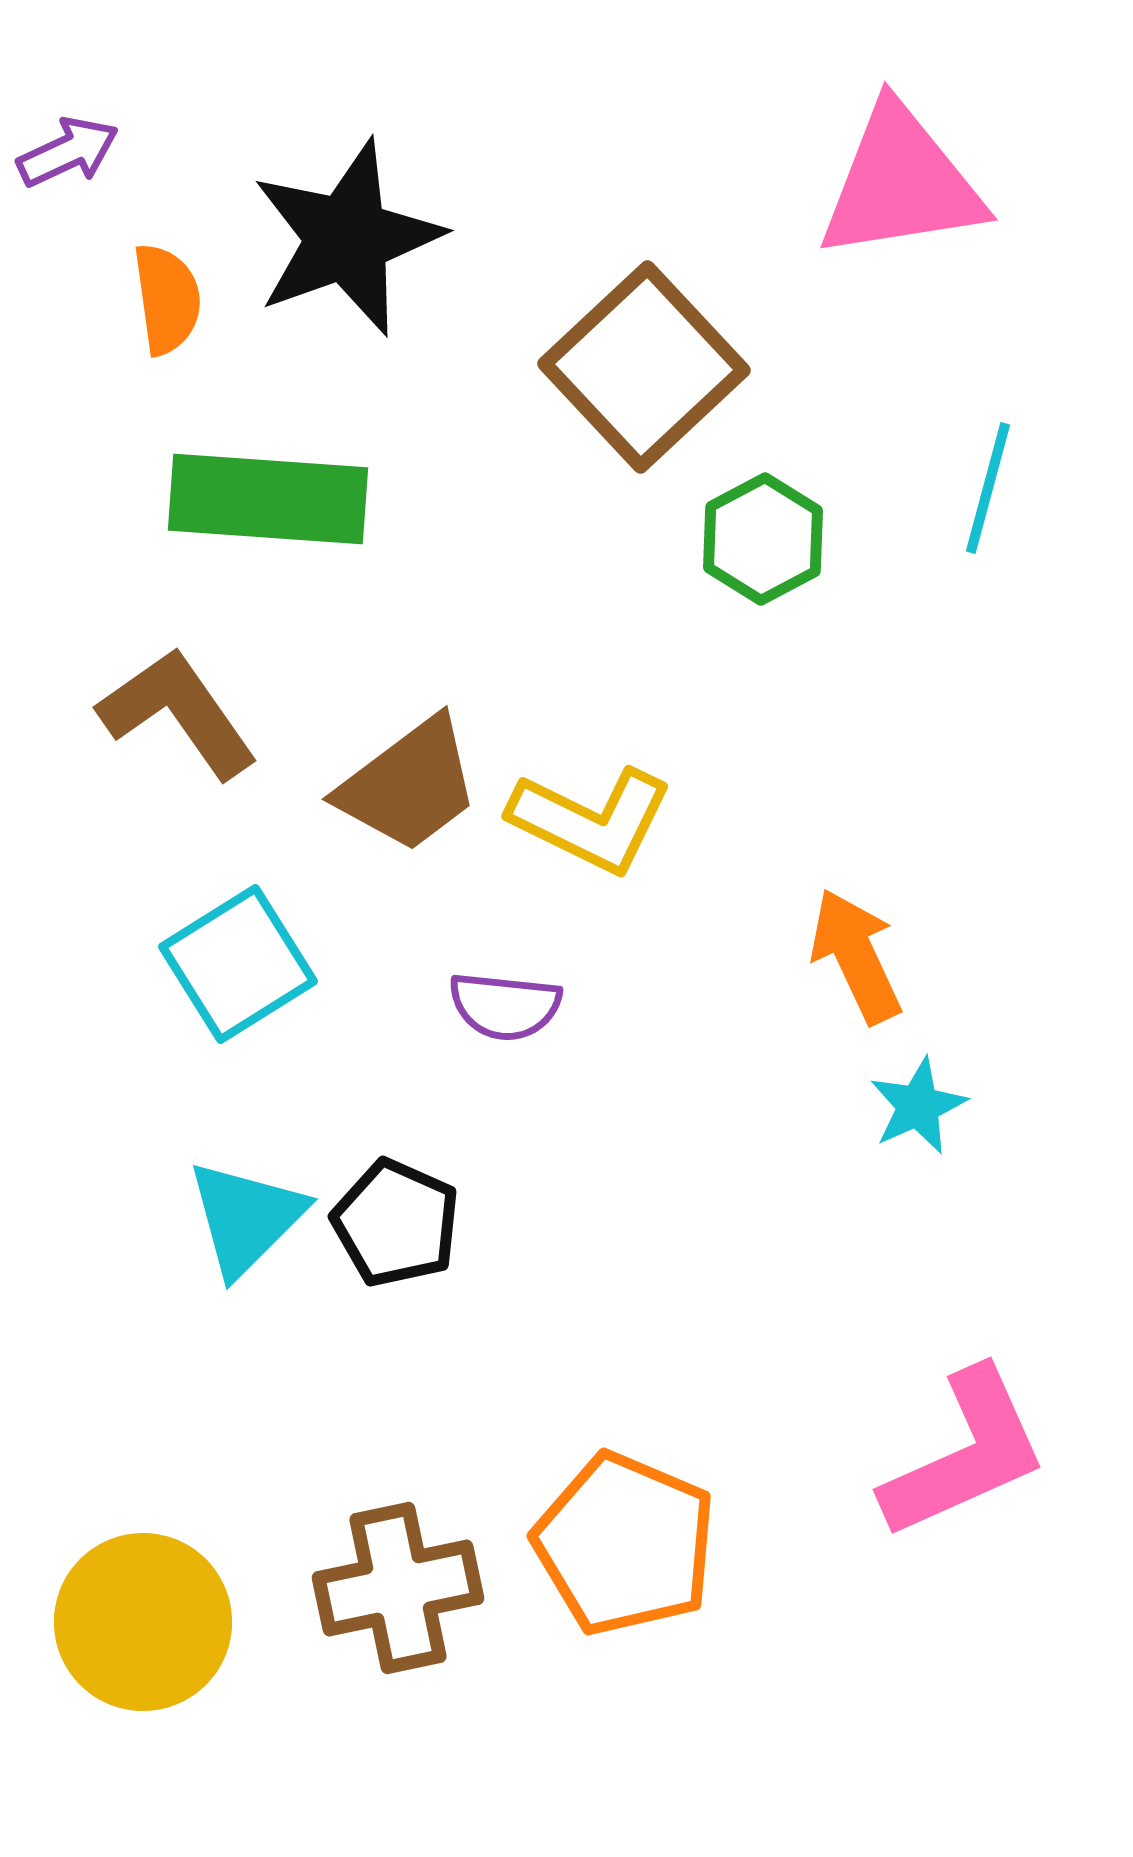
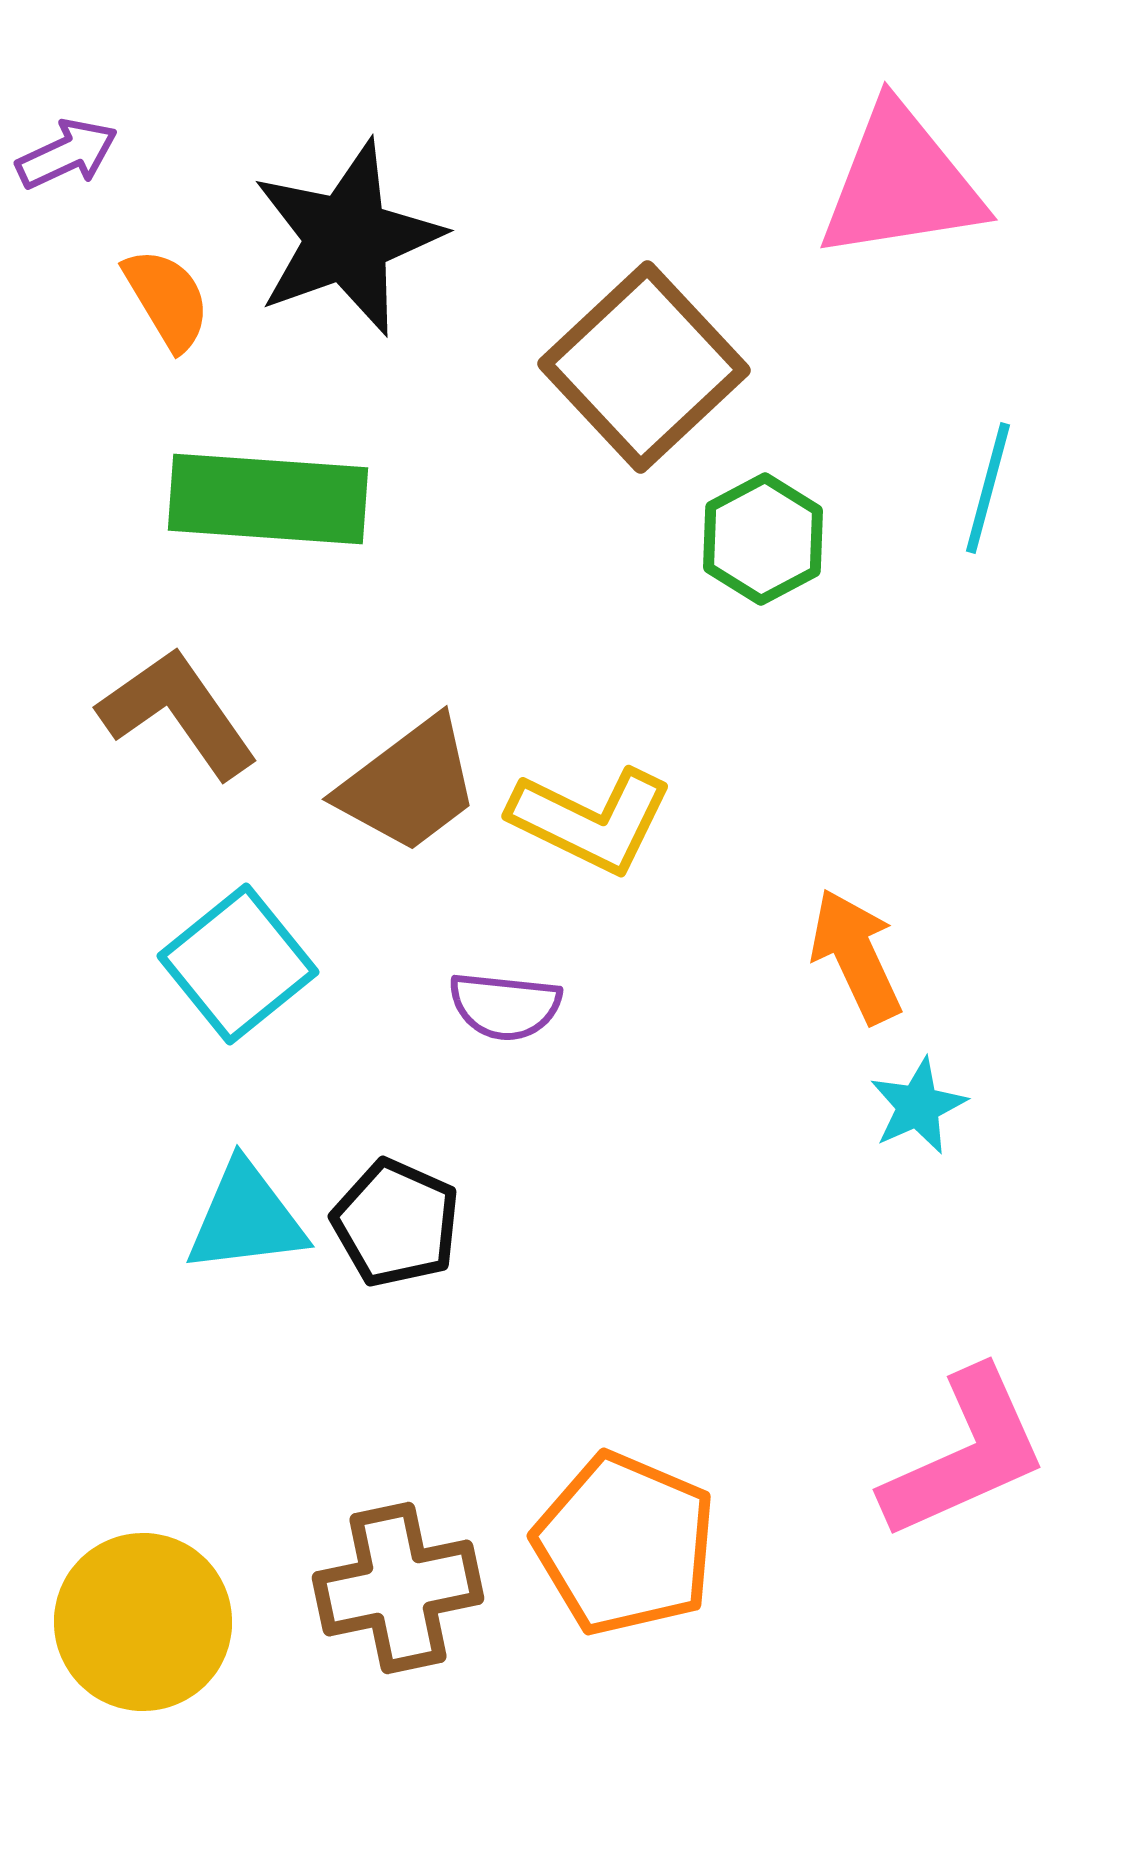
purple arrow: moved 1 px left, 2 px down
orange semicircle: rotated 23 degrees counterclockwise
cyan square: rotated 7 degrees counterclockwise
cyan triangle: rotated 38 degrees clockwise
